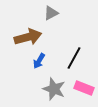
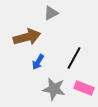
brown arrow: moved 1 px left
blue arrow: moved 1 px left, 1 px down
gray star: rotated 10 degrees counterclockwise
